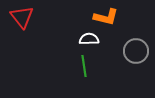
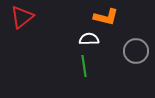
red triangle: rotated 30 degrees clockwise
